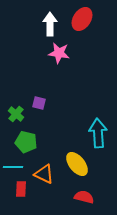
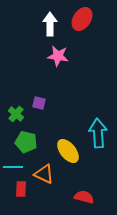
pink star: moved 1 px left, 3 px down
yellow ellipse: moved 9 px left, 13 px up
